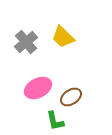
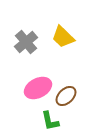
brown ellipse: moved 5 px left, 1 px up; rotated 10 degrees counterclockwise
green L-shape: moved 5 px left
